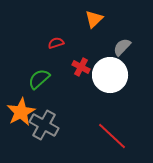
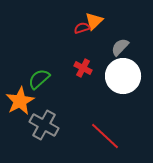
orange triangle: moved 2 px down
red semicircle: moved 26 px right, 15 px up
gray semicircle: moved 2 px left
red cross: moved 2 px right, 1 px down
white circle: moved 13 px right, 1 px down
orange star: moved 1 px left, 11 px up
red line: moved 7 px left
